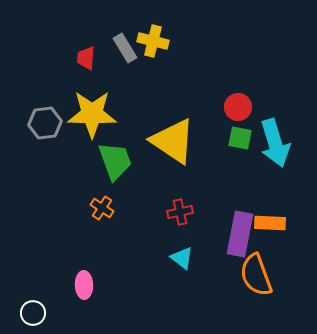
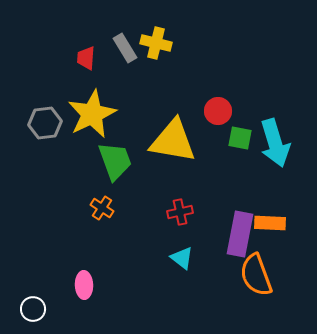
yellow cross: moved 3 px right, 2 px down
red circle: moved 20 px left, 4 px down
yellow star: rotated 27 degrees counterclockwise
yellow triangle: rotated 24 degrees counterclockwise
white circle: moved 4 px up
